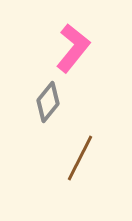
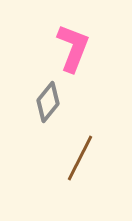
pink L-shape: rotated 18 degrees counterclockwise
